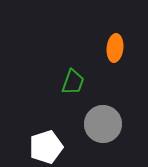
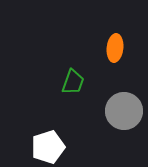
gray circle: moved 21 px right, 13 px up
white pentagon: moved 2 px right
